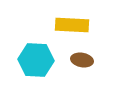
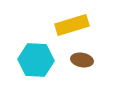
yellow rectangle: rotated 20 degrees counterclockwise
